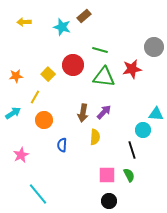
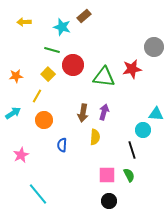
green line: moved 48 px left
yellow line: moved 2 px right, 1 px up
purple arrow: rotated 28 degrees counterclockwise
